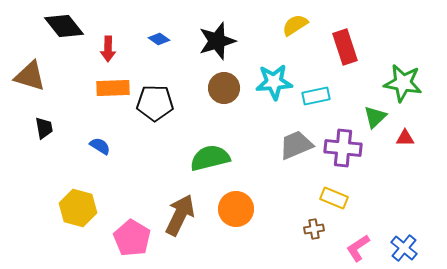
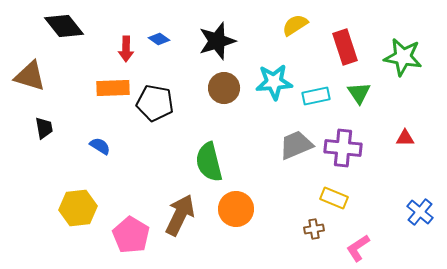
red arrow: moved 18 px right
green star: moved 26 px up
black pentagon: rotated 9 degrees clockwise
green triangle: moved 16 px left, 24 px up; rotated 20 degrees counterclockwise
green semicircle: moved 1 px left, 4 px down; rotated 90 degrees counterclockwise
yellow hexagon: rotated 21 degrees counterclockwise
pink pentagon: moved 1 px left, 3 px up
blue cross: moved 16 px right, 36 px up
